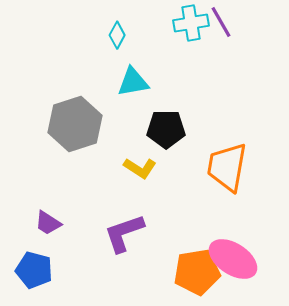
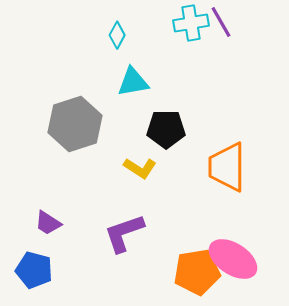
orange trapezoid: rotated 10 degrees counterclockwise
